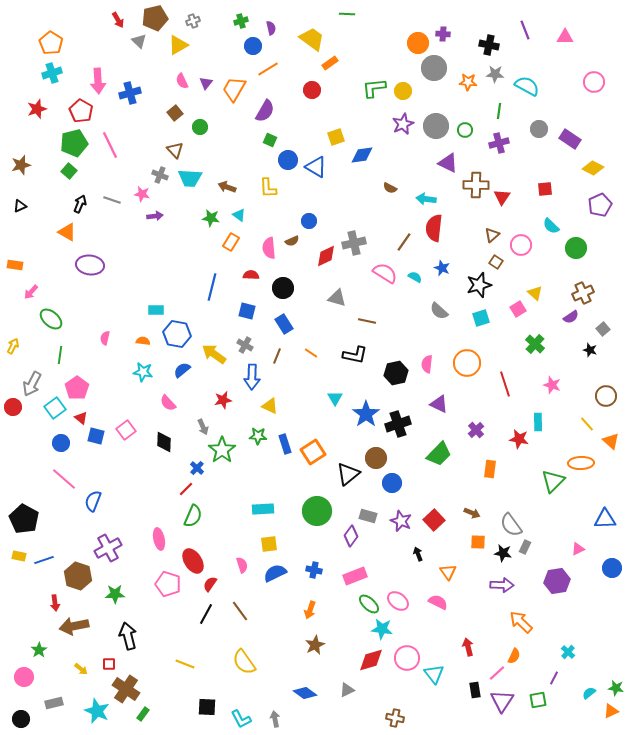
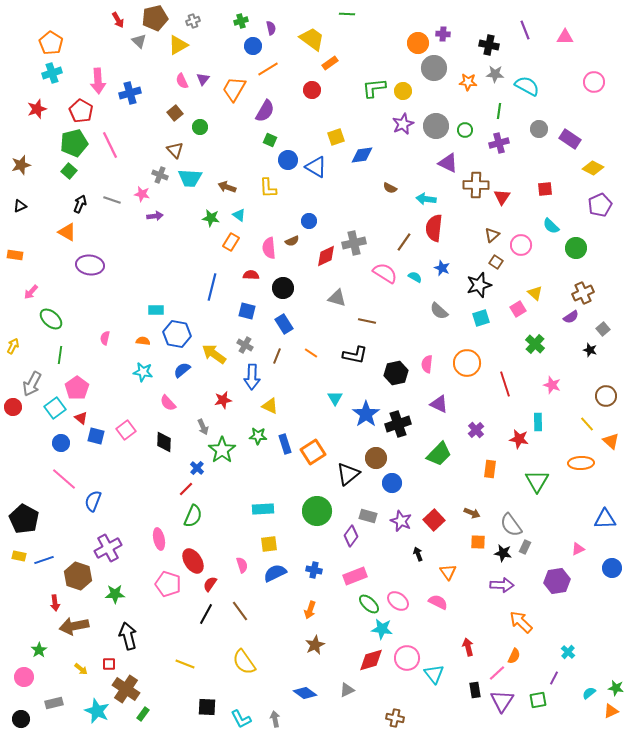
purple triangle at (206, 83): moved 3 px left, 4 px up
orange rectangle at (15, 265): moved 10 px up
green triangle at (553, 481): moved 16 px left; rotated 15 degrees counterclockwise
